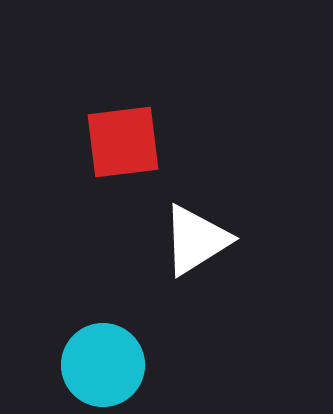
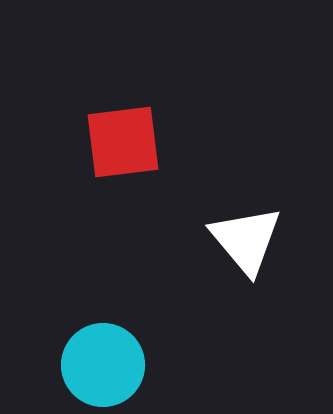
white triangle: moved 50 px right; rotated 38 degrees counterclockwise
